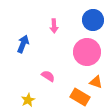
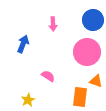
pink arrow: moved 1 px left, 2 px up
orange triangle: moved 1 px up
orange rectangle: rotated 66 degrees clockwise
